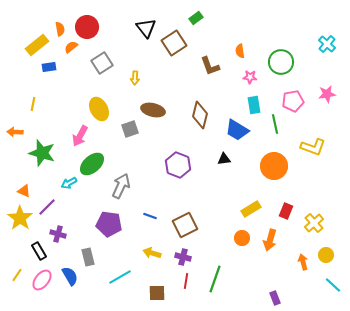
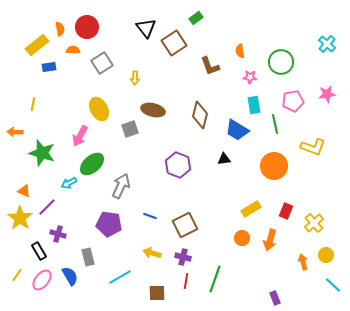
orange semicircle at (71, 47): moved 2 px right, 3 px down; rotated 40 degrees clockwise
